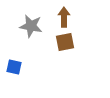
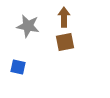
gray star: moved 3 px left
blue square: moved 4 px right
